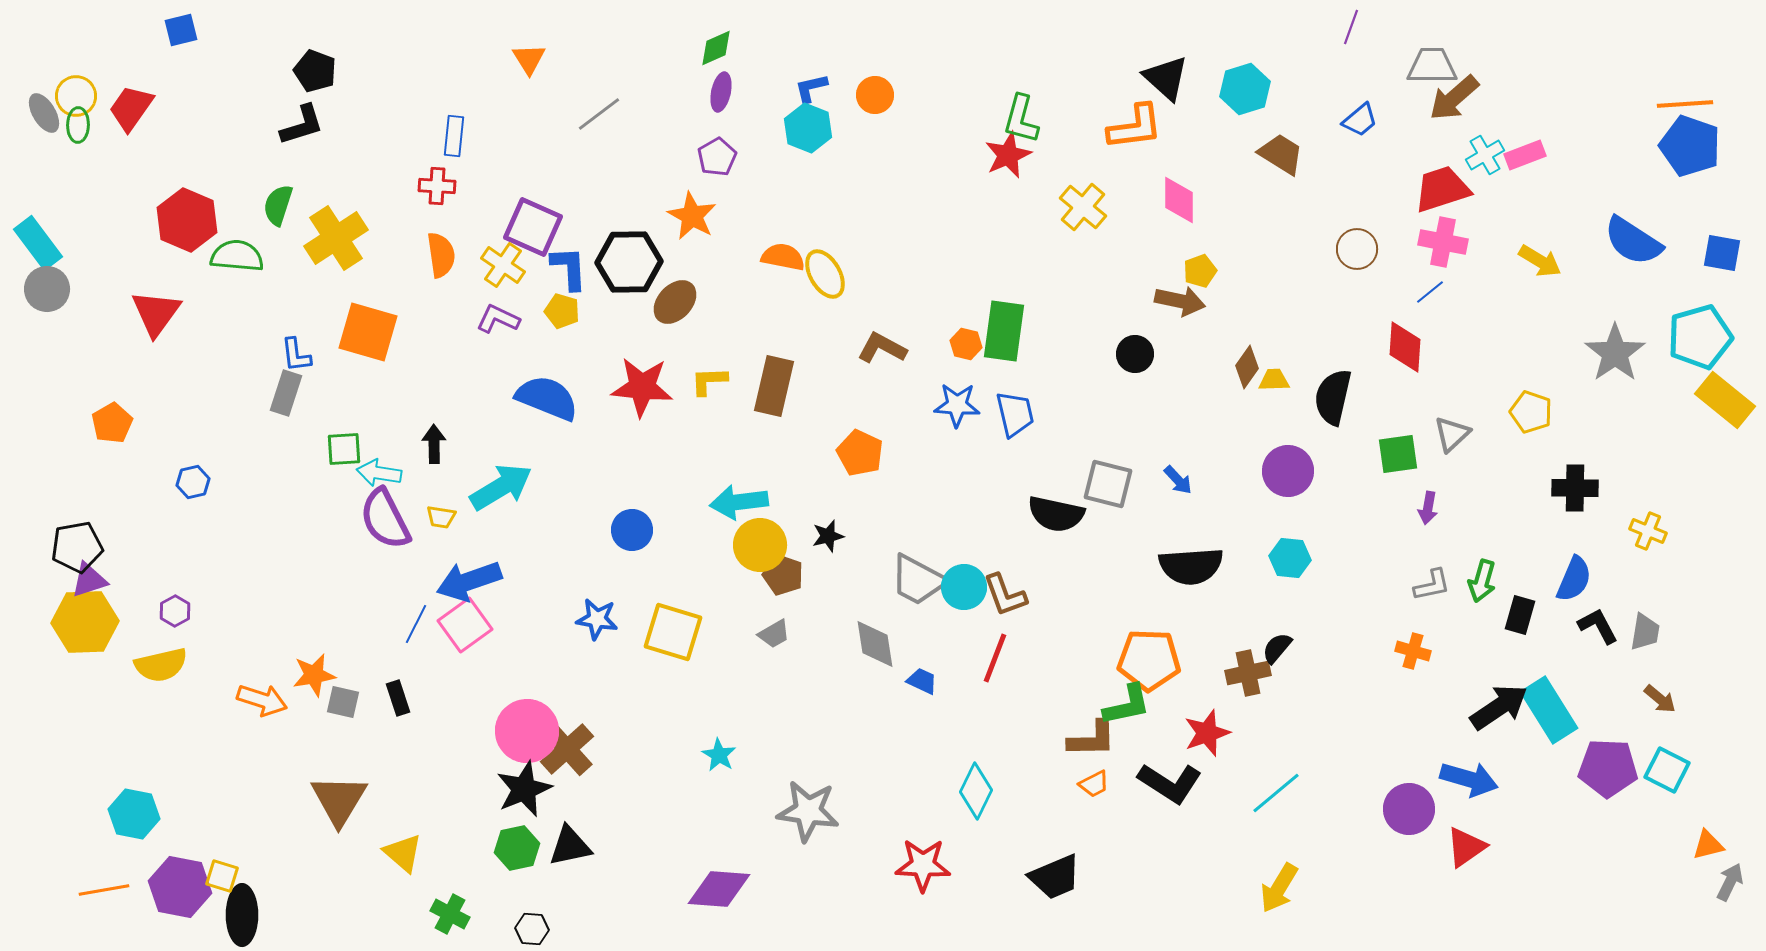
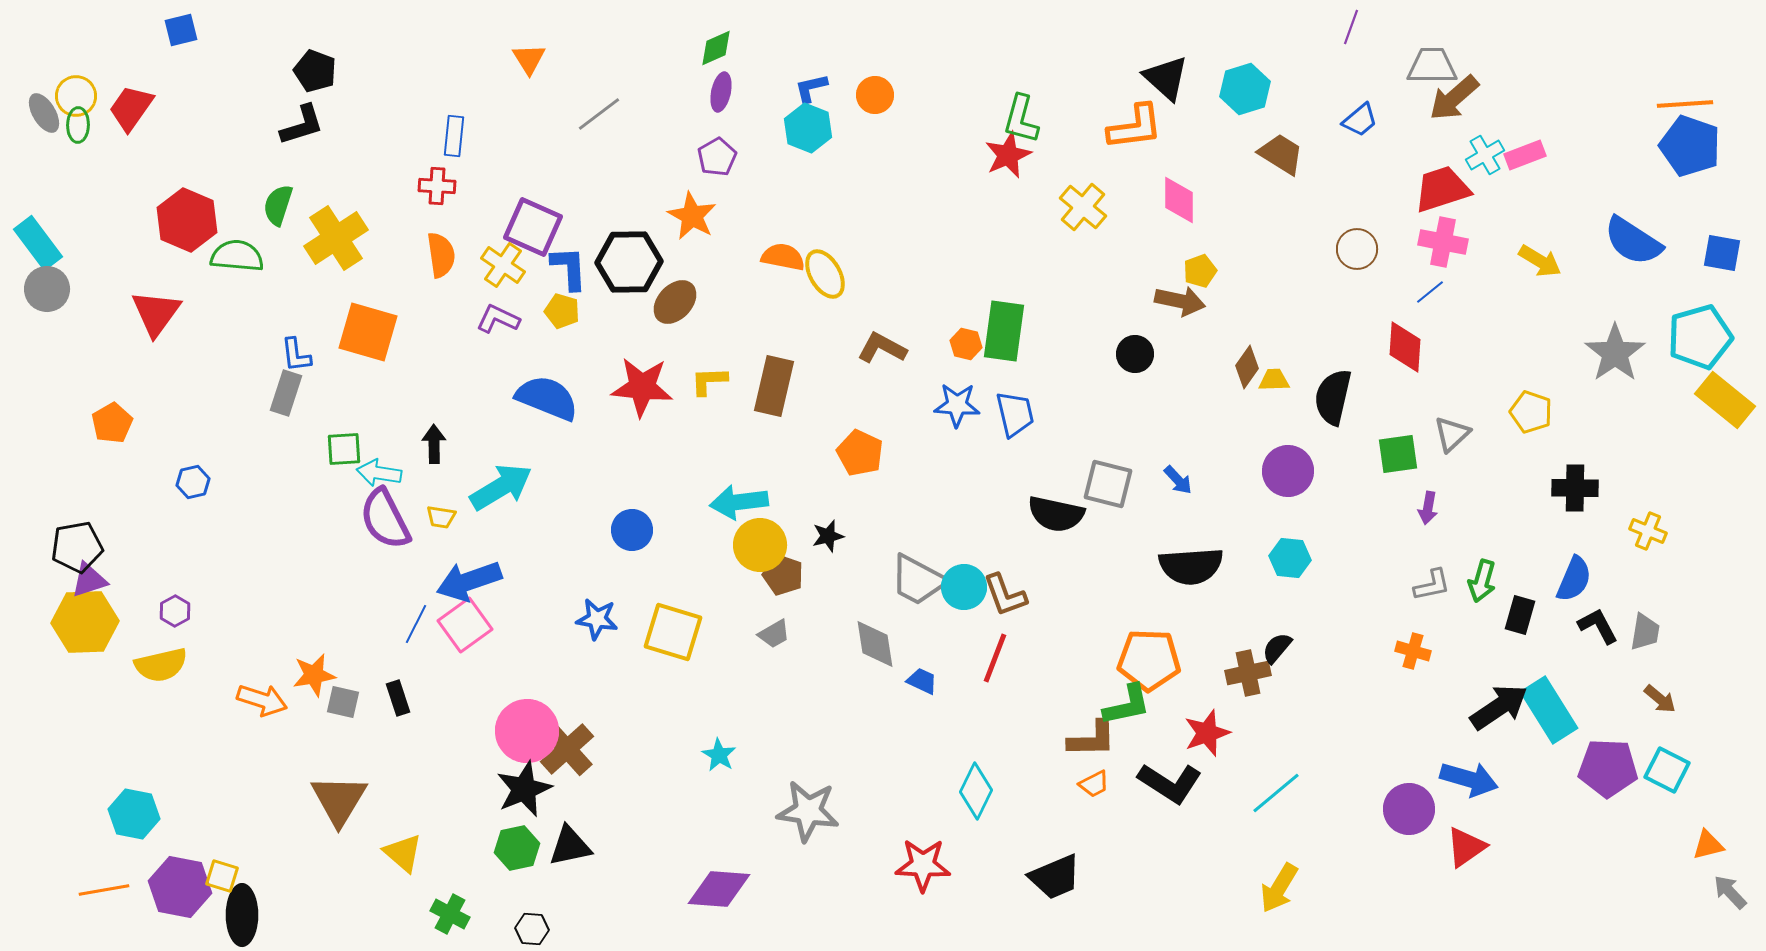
gray arrow at (1730, 882): moved 10 px down; rotated 69 degrees counterclockwise
